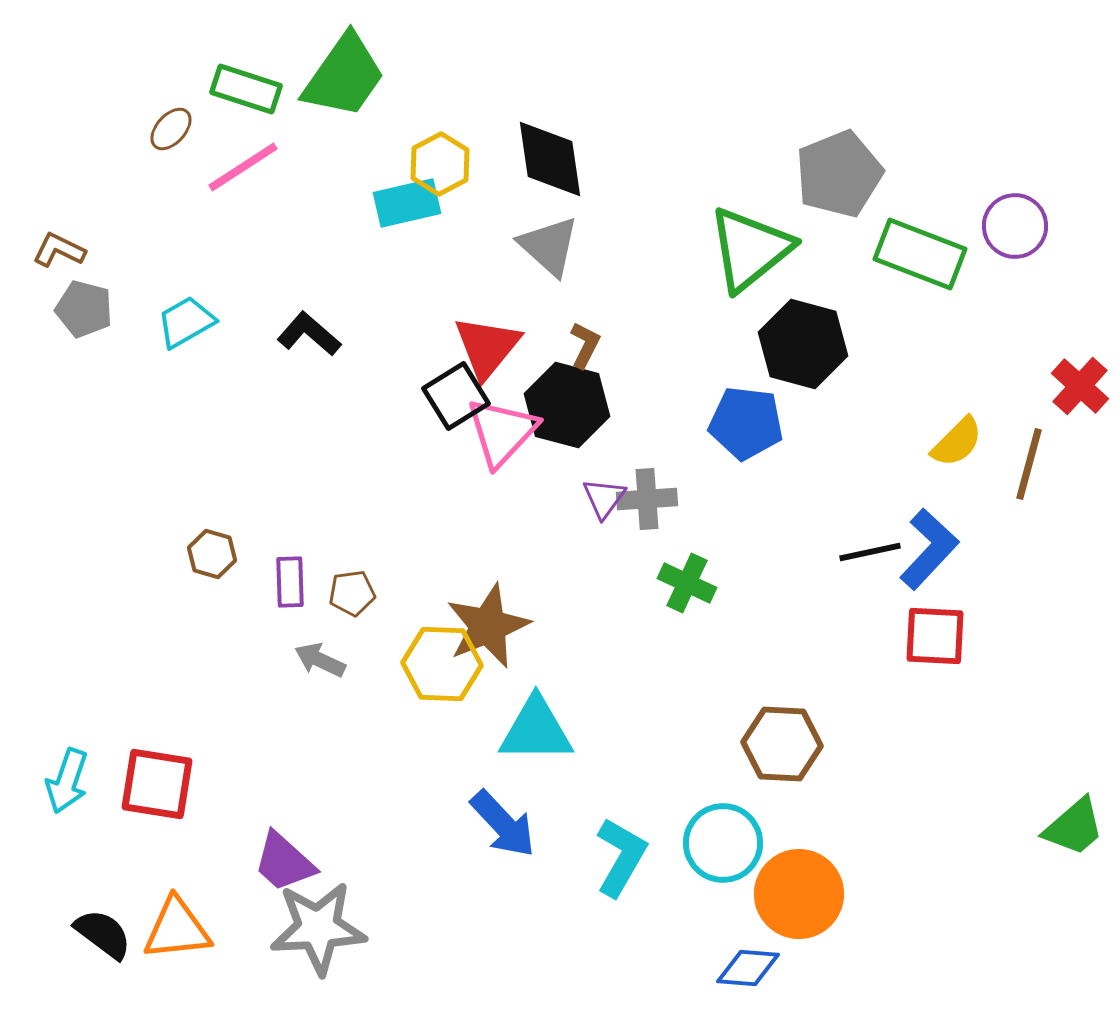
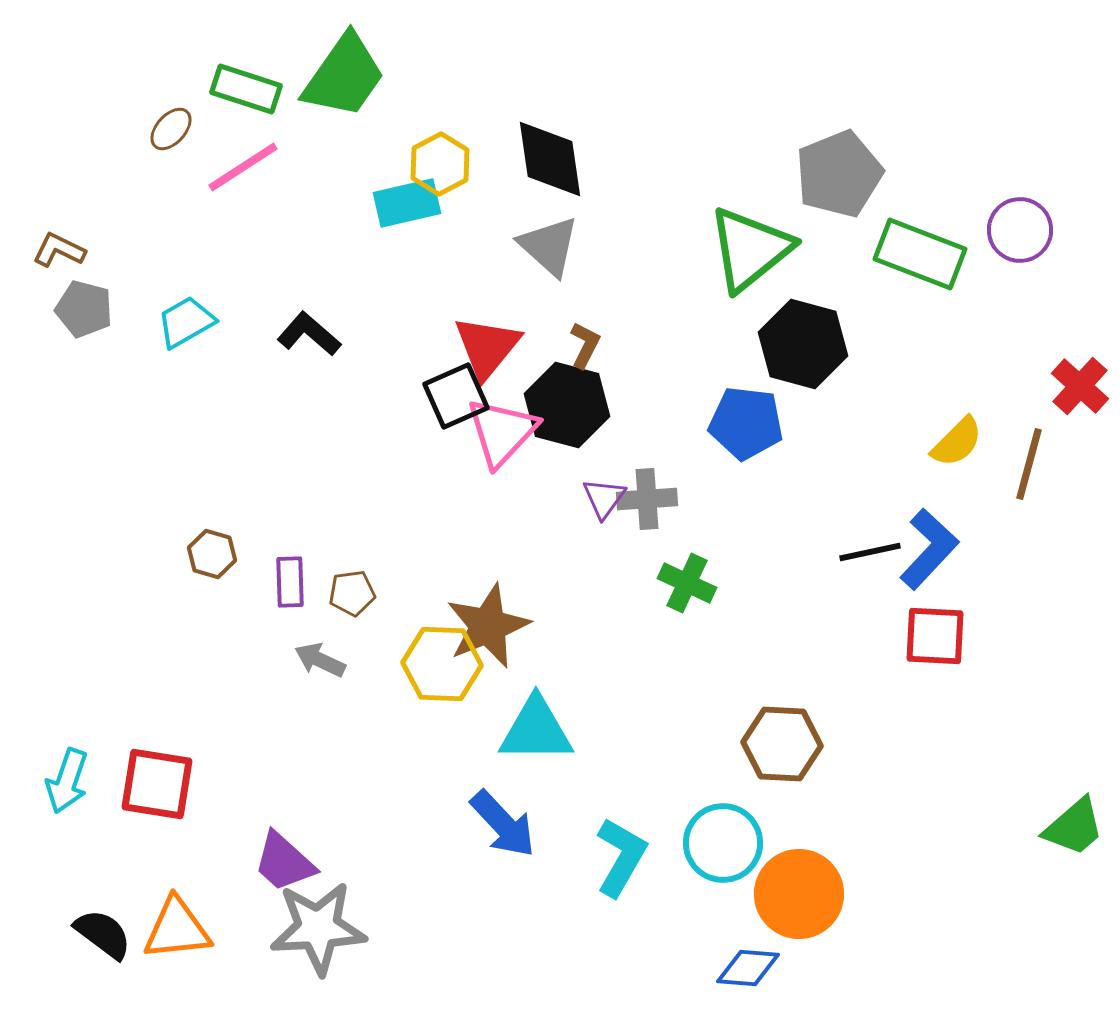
purple circle at (1015, 226): moved 5 px right, 4 px down
black square at (456, 396): rotated 8 degrees clockwise
